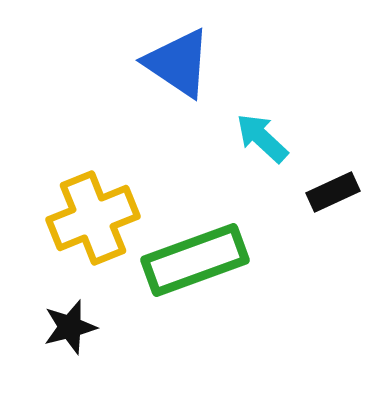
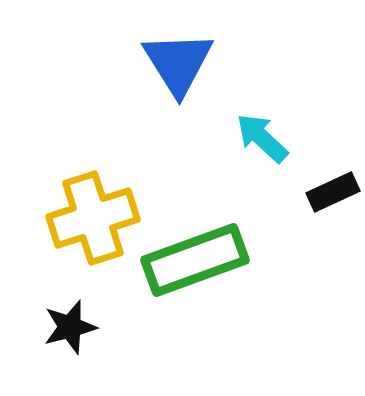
blue triangle: rotated 24 degrees clockwise
yellow cross: rotated 4 degrees clockwise
